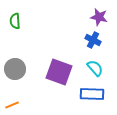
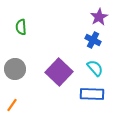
purple star: rotated 30 degrees clockwise
green semicircle: moved 6 px right, 6 px down
purple square: rotated 24 degrees clockwise
orange line: rotated 32 degrees counterclockwise
